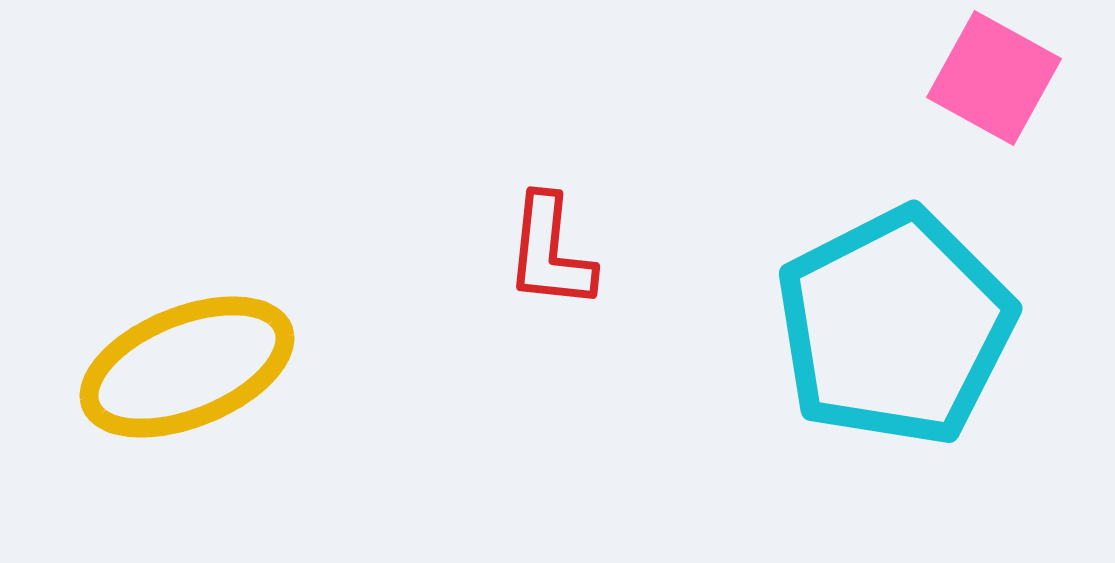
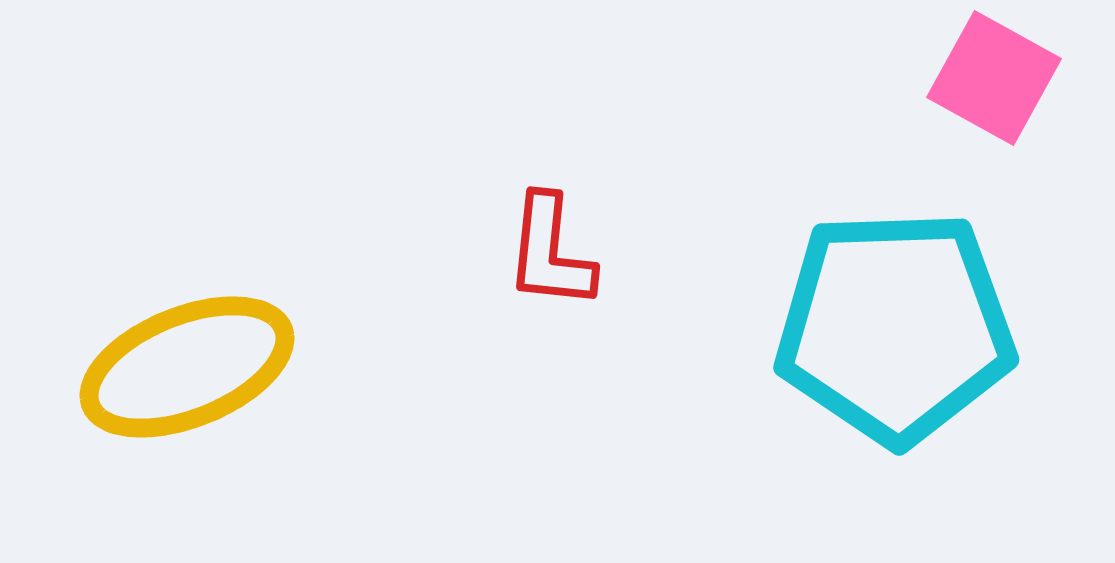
cyan pentagon: rotated 25 degrees clockwise
